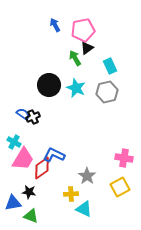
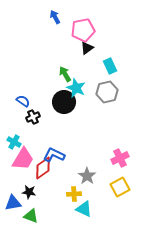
blue arrow: moved 8 px up
green arrow: moved 10 px left, 16 px down
black circle: moved 15 px right, 17 px down
blue semicircle: moved 13 px up
pink cross: moved 4 px left; rotated 36 degrees counterclockwise
red diamond: moved 1 px right
yellow cross: moved 3 px right
